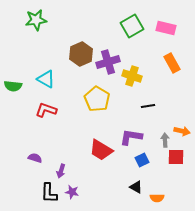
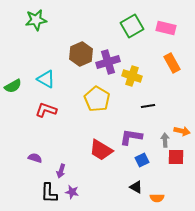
green semicircle: rotated 36 degrees counterclockwise
